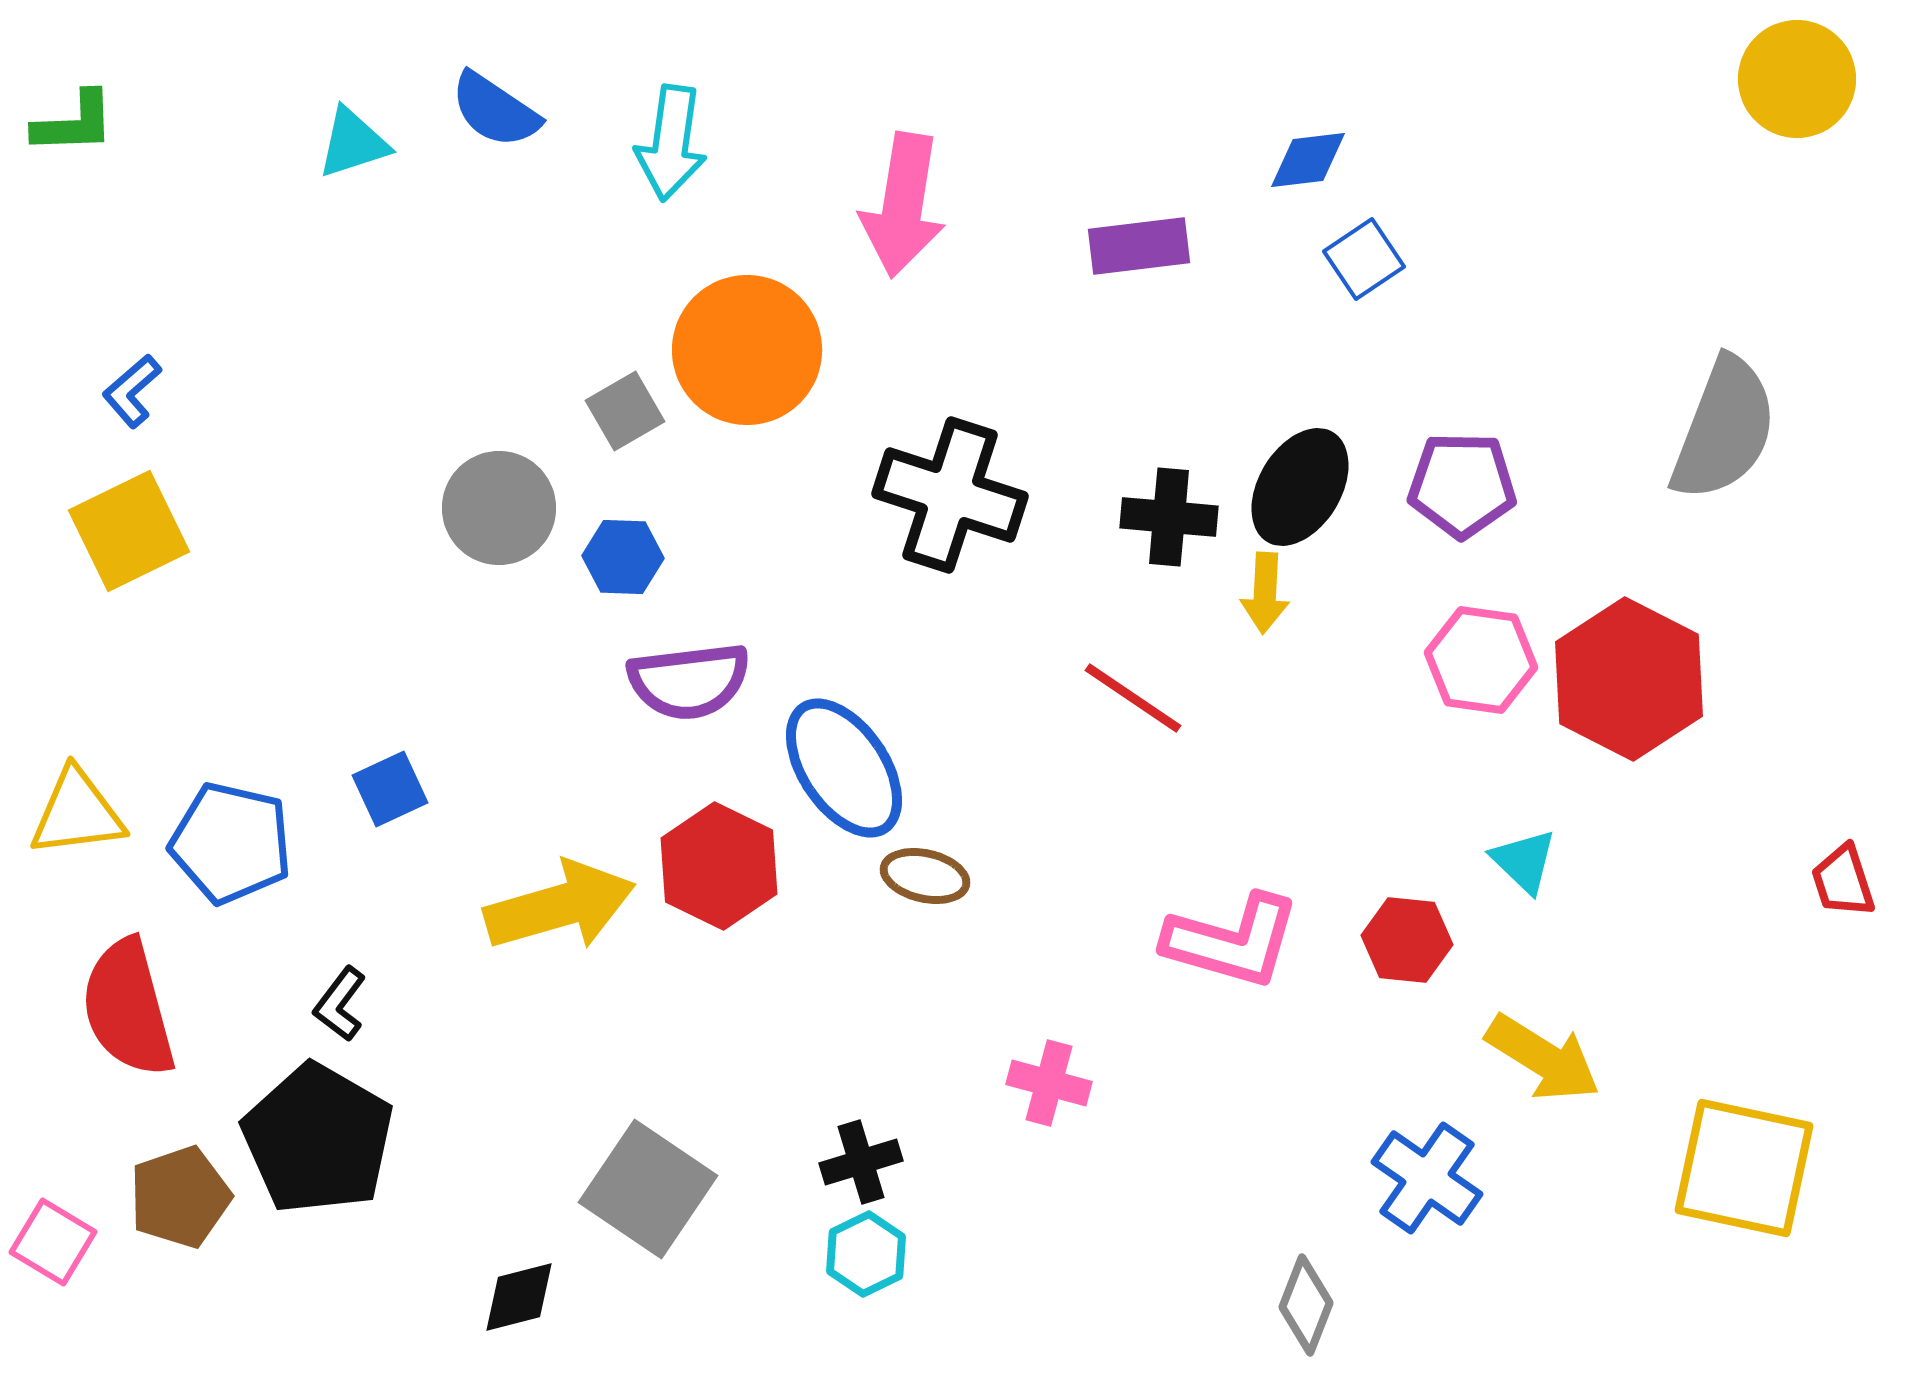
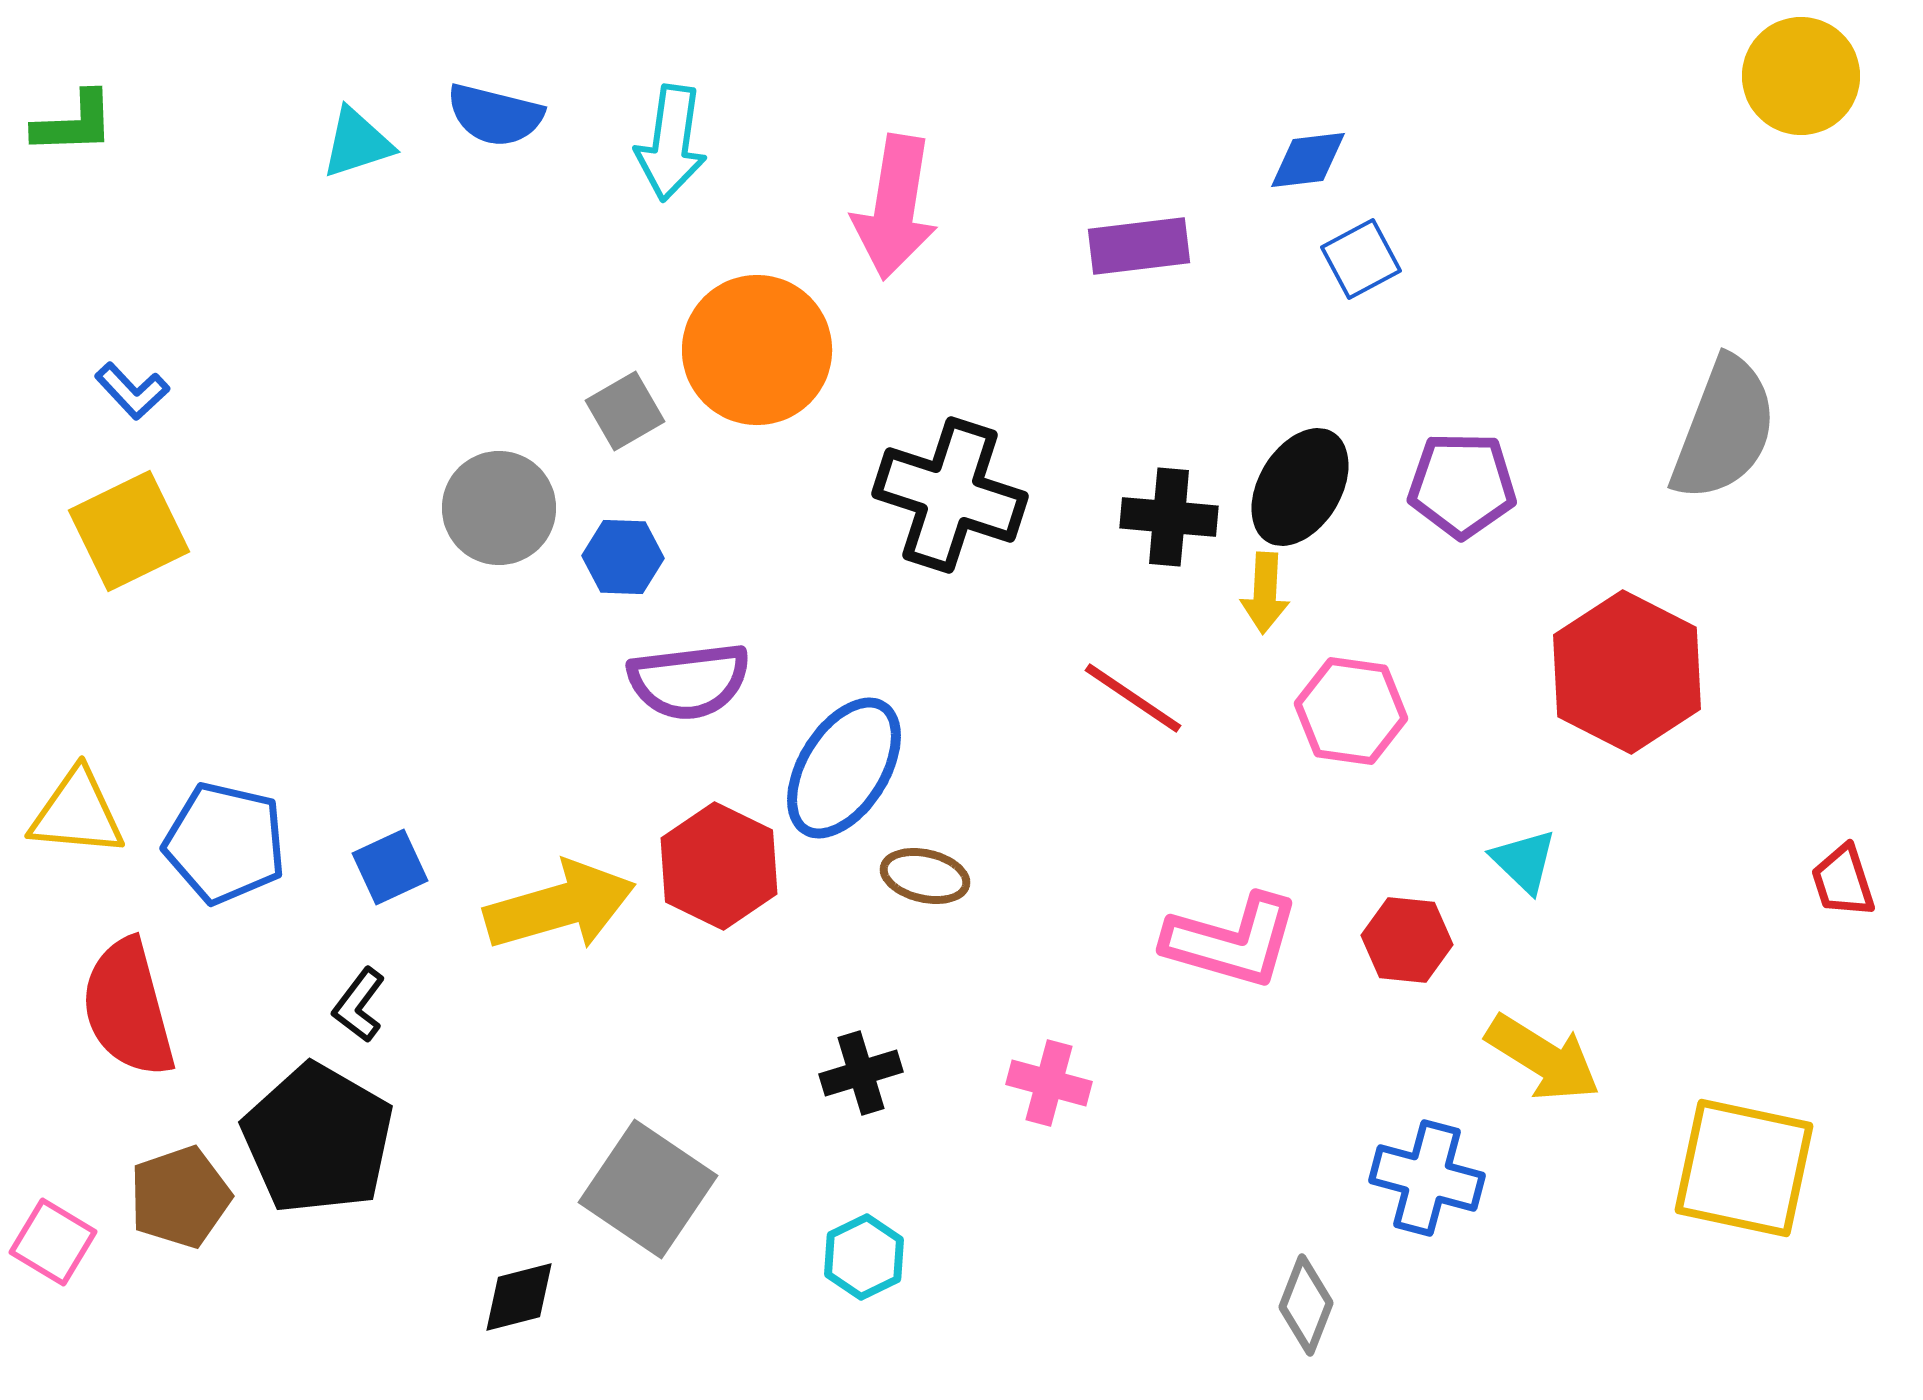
yellow circle at (1797, 79): moved 4 px right, 3 px up
blue semicircle at (495, 110): moved 5 px down; rotated 20 degrees counterclockwise
cyan triangle at (353, 143): moved 4 px right
pink arrow at (903, 205): moved 8 px left, 2 px down
blue square at (1364, 259): moved 3 px left; rotated 6 degrees clockwise
orange circle at (747, 350): moved 10 px right
blue L-shape at (132, 391): rotated 92 degrees counterclockwise
pink hexagon at (1481, 660): moved 130 px left, 51 px down
red hexagon at (1629, 679): moved 2 px left, 7 px up
blue ellipse at (844, 768): rotated 66 degrees clockwise
blue square at (390, 789): moved 78 px down
yellow triangle at (77, 813): rotated 12 degrees clockwise
blue pentagon at (231, 843): moved 6 px left
black L-shape at (340, 1004): moved 19 px right, 1 px down
black cross at (861, 1162): moved 89 px up
blue cross at (1427, 1178): rotated 20 degrees counterclockwise
cyan hexagon at (866, 1254): moved 2 px left, 3 px down
